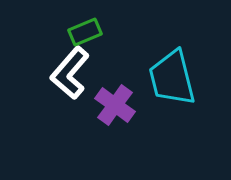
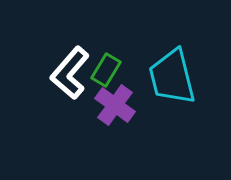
green rectangle: moved 21 px right, 38 px down; rotated 36 degrees counterclockwise
cyan trapezoid: moved 1 px up
